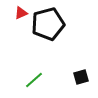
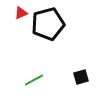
green line: rotated 12 degrees clockwise
